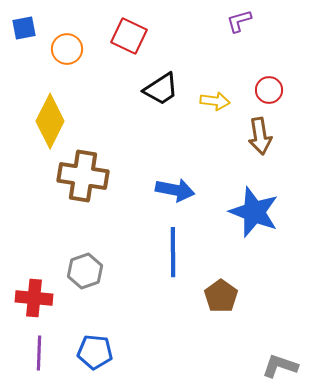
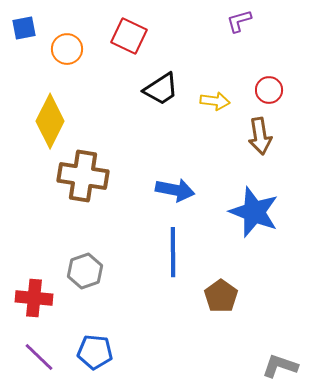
purple line: moved 4 px down; rotated 48 degrees counterclockwise
